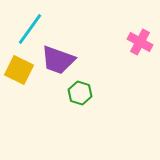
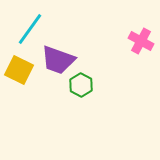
pink cross: moved 1 px right, 1 px up
green hexagon: moved 1 px right, 8 px up; rotated 10 degrees clockwise
